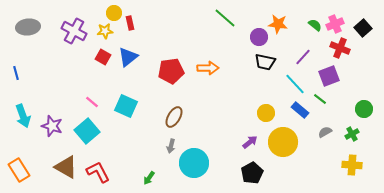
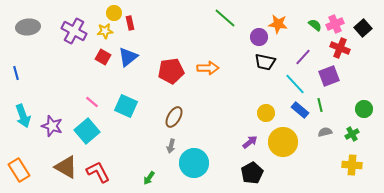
green line at (320, 99): moved 6 px down; rotated 40 degrees clockwise
gray semicircle at (325, 132): rotated 16 degrees clockwise
